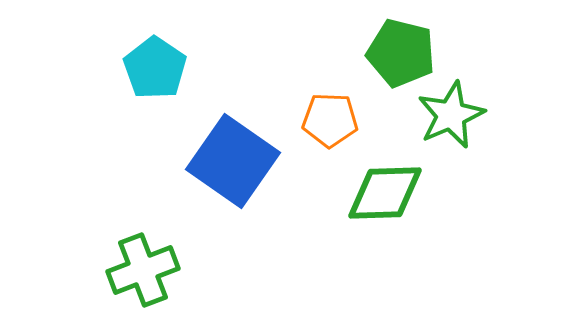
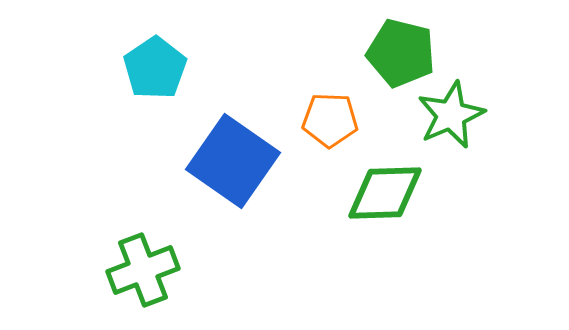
cyan pentagon: rotated 4 degrees clockwise
